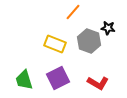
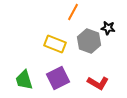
orange line: rotated 12 degrees counterclockwise
